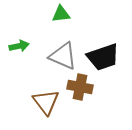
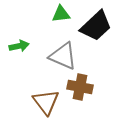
black trapezoid: moved 7 px left, 31 px up; rotated 24 degrees counterclockwise
